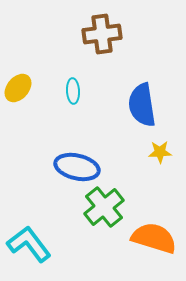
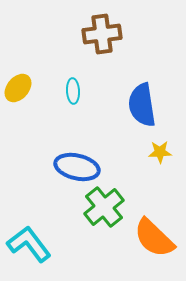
orange semicircle: rotated 153 degrees counterclockwise
